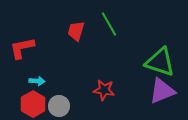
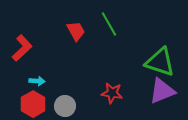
red trapezoid: rotated 135 degrees clockwise
red L-shape: rotated 148 degrees clockwise
red star: moved 8 px right, 3 px down
gray circle: moved 6 px right
